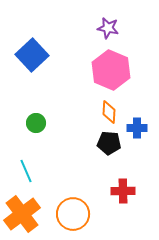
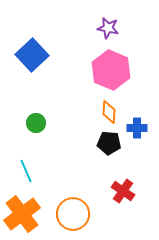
red cross: rotated 35 degrees clockwise
